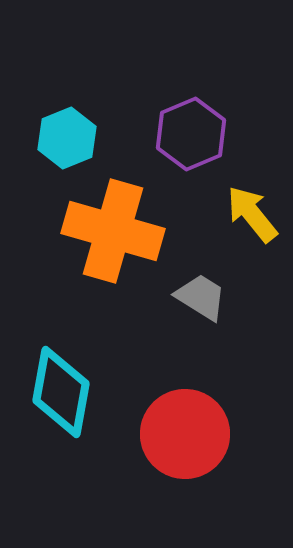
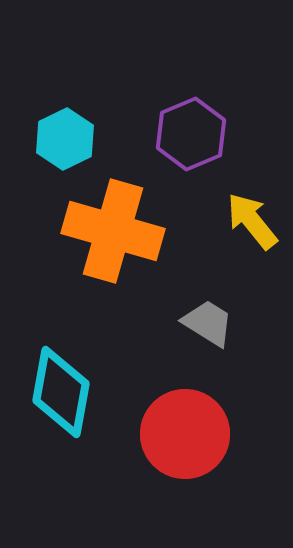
cyan hexagon: moved 2 px left, 1 px down; rotated 4 degrees counterclockwise
yellow arrow: moved 7 px down
gray trapezoid: moved 7 px right, 26 px down
